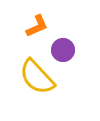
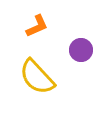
purple circle: moved 18 px right
